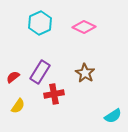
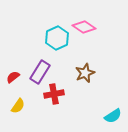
cyan hexagon: moved 17 px right, 15 px down
pink diamond: rotated 10 degrees clockwise
brown star: rotated 18 degrees clockwise
